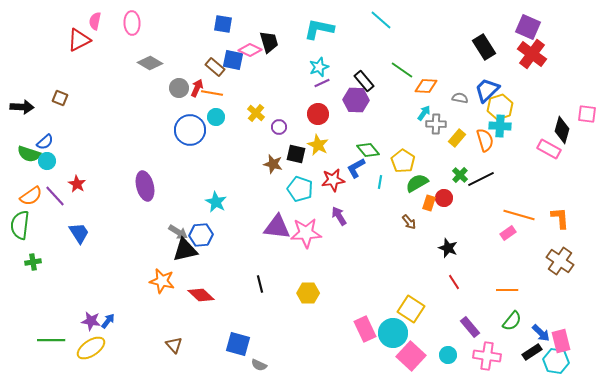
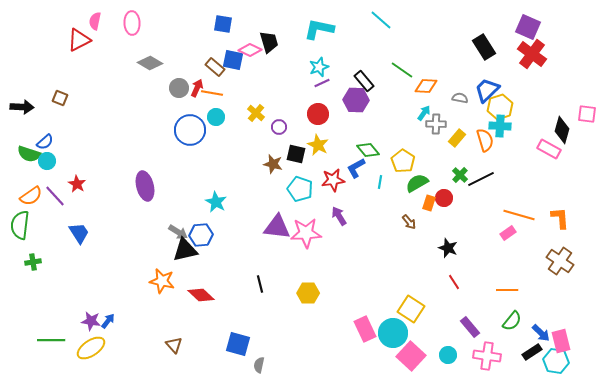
gray semicircle at (259, 365): rotated 77 degrees clockwise
